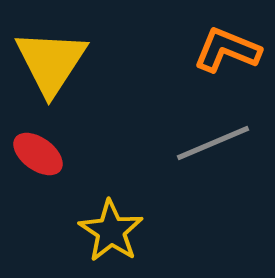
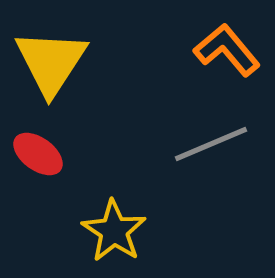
orange L-shape: rotated 28 degrees clockwise
gray line: moved 2 px left, 1 px down
yellow star: moved 3 px right
